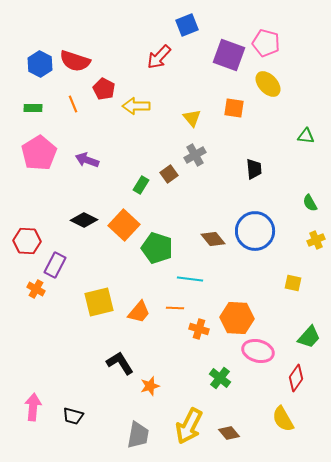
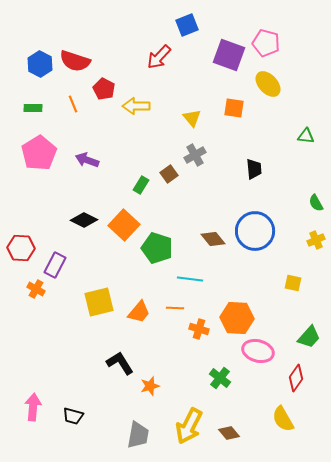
green semicircle at (310, 203): moved 6 px right
red hexagon at (27, 241): moved 6 px left, 7 px down
